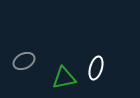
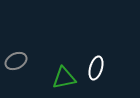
gray ellipse: moved 8 px left
